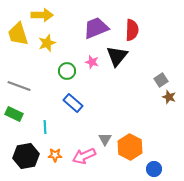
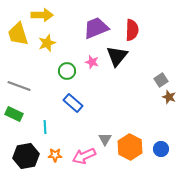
blue circle: moved 7 px right, 20 px up
